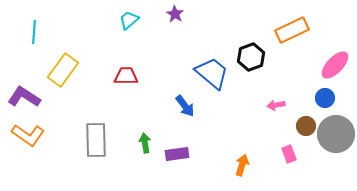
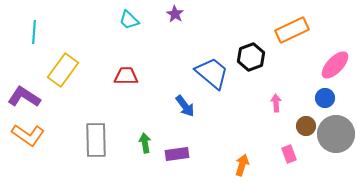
cyan trapezoid: rotated 95 degrees counterclockwise
pink arrow: moved 2 px up; rotated 96 degrees clockwise
